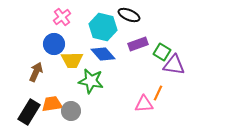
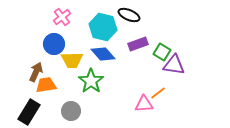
green star: rotated 25 degrees clockwise
orange line: rotated 28 degrees clockwise
orange trapezoid: moved 6 px left, 19 px up
